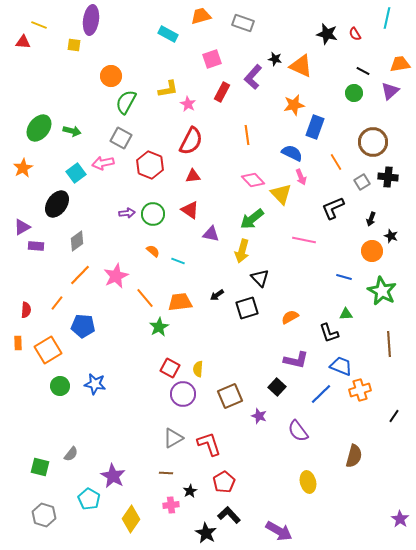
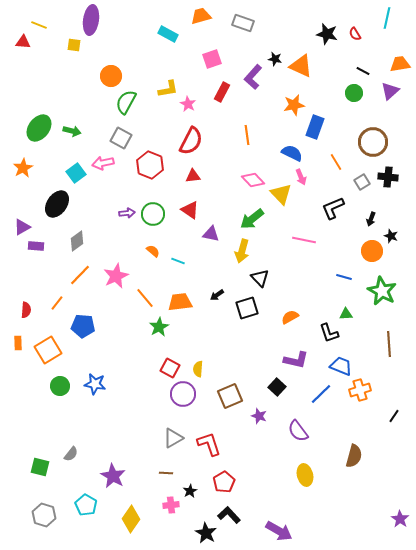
yellow ellipse at (308, 482): moved 3 px left, 7 px up
cyan pentagon at (89, 499): moved 3 px left, 6 px down
